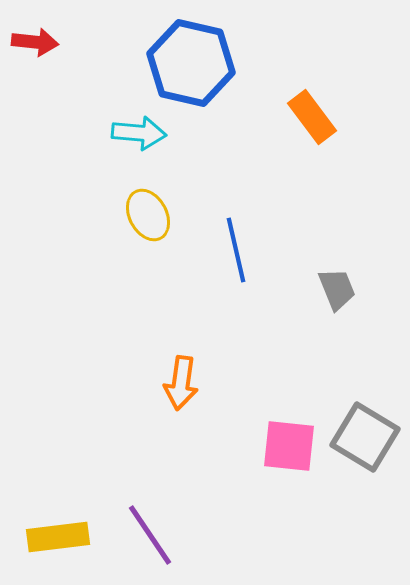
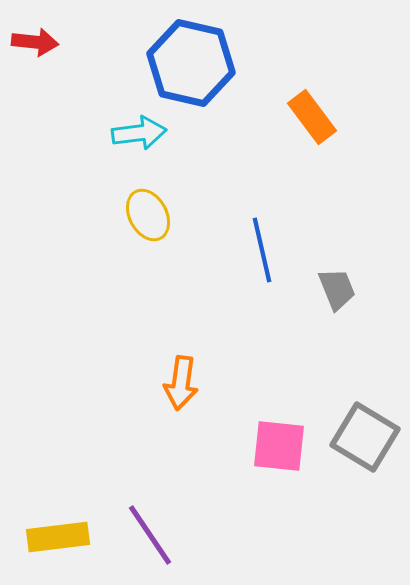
cyan arrow: rotated 12 degrees counterclockwise
blue line: moved 26 px right
pink square: moved 10 px left
